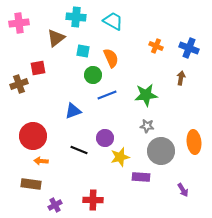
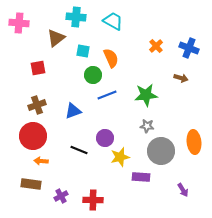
pink cross: rotated 12 degrees clockwise
orange cross: rotated 24 degrees clockwise
brown arrow: rotated 96 degrees clockwise
brown cross: moved 18 px right, 21 px down
purple cross: moved 6 px right, 9 px up
